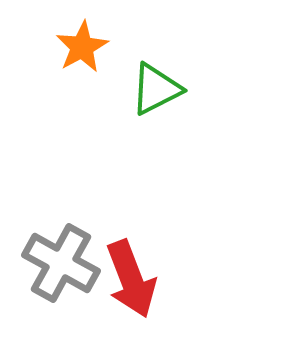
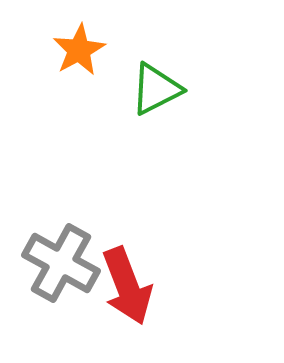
orange star: moved 3 px left, 3 px down
red arrow: moved 4 px left, 7 px down
